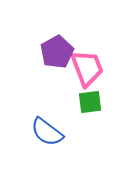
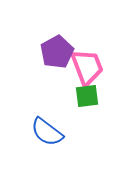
pink trapezoid: moved 1 px up
green square: moved 3 px left, 6 px up
